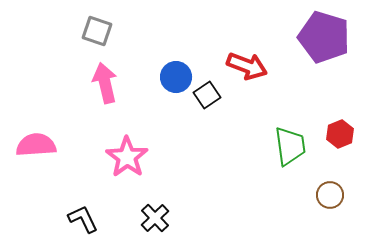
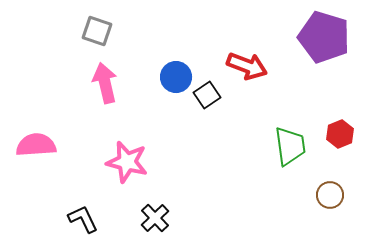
pink star: moved 5 px down; rotated 21 degrees counterclockwise
